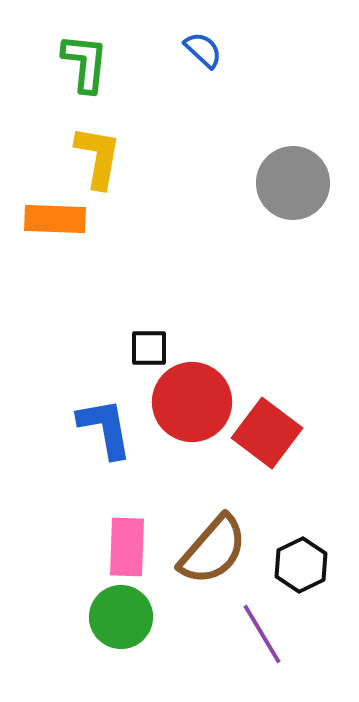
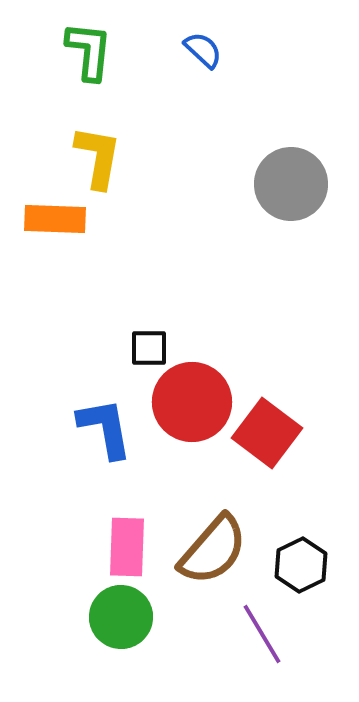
green L-shape: moved 4 px right, 12 px up
gray circle: moved 2 px left, 1 px down
